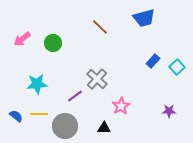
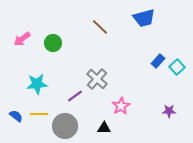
blue rectangle: moved 5 px right
